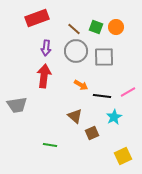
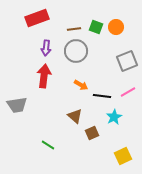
brown line: rotated 48 degrees counterclockwise
gray square: moved 23 px right, 4 px down; rotated 20 degrees counterclockwise
green line: moved 2 px left; rotated 24 degrees clockwise
